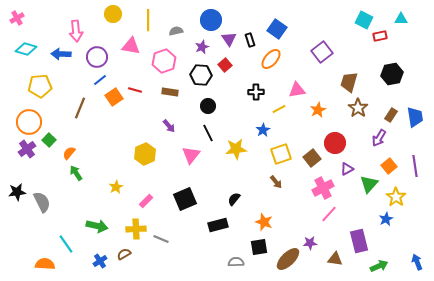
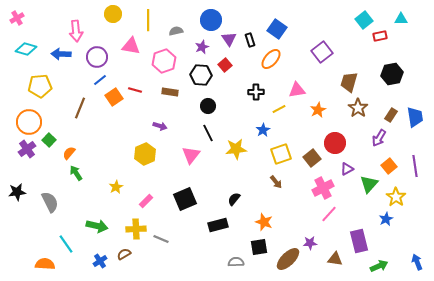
cyan square at (364, 20): rotated 24 degrees clockwise
purple arrow at (169, 126): moved 9 px left; rotated 32 degrees counterclockwise
gray semicircle at (42, 202): moved 8 px right
